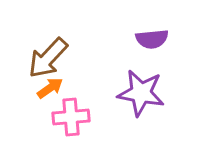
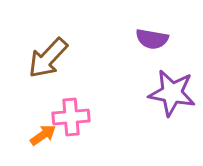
purple semicircle: rotated 16 degrees clockwise
orange arrow: moved 7 px left, 47 px down
purple star: moved 31 px right
